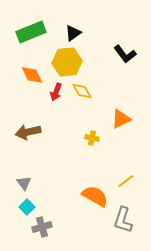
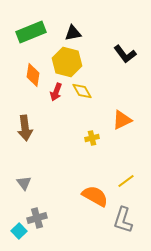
black triangle: rotated 24 degrees clockwise
yellow hexagon: rotated 20 degrees clockwise
orange diamond: moved 1 px right; rotated 35 degrees clockwise
orange triangle: moved 1 px right, 1 px down
brown arrow: moved 3 px left, 4 px up; rotated 85 degrees counterclockwise
yellow cross: rotated 24 degrees counterclockwise
cyan square: moved 8 px left, 24 px down
gray cross: moved 5 px left, 9 px up
